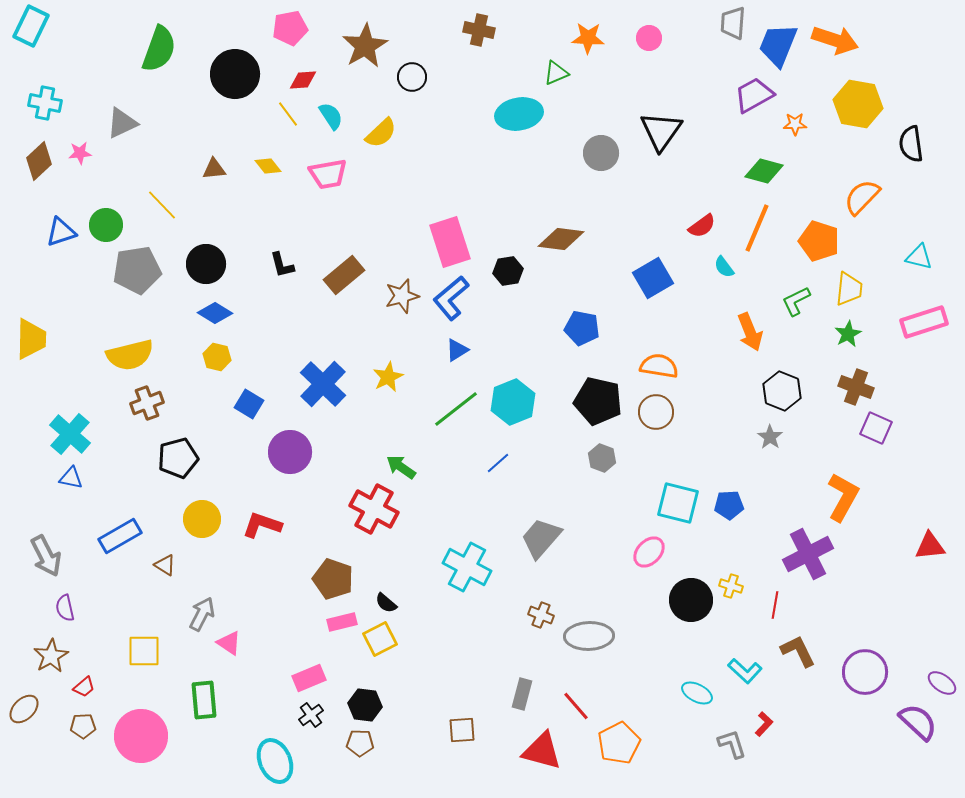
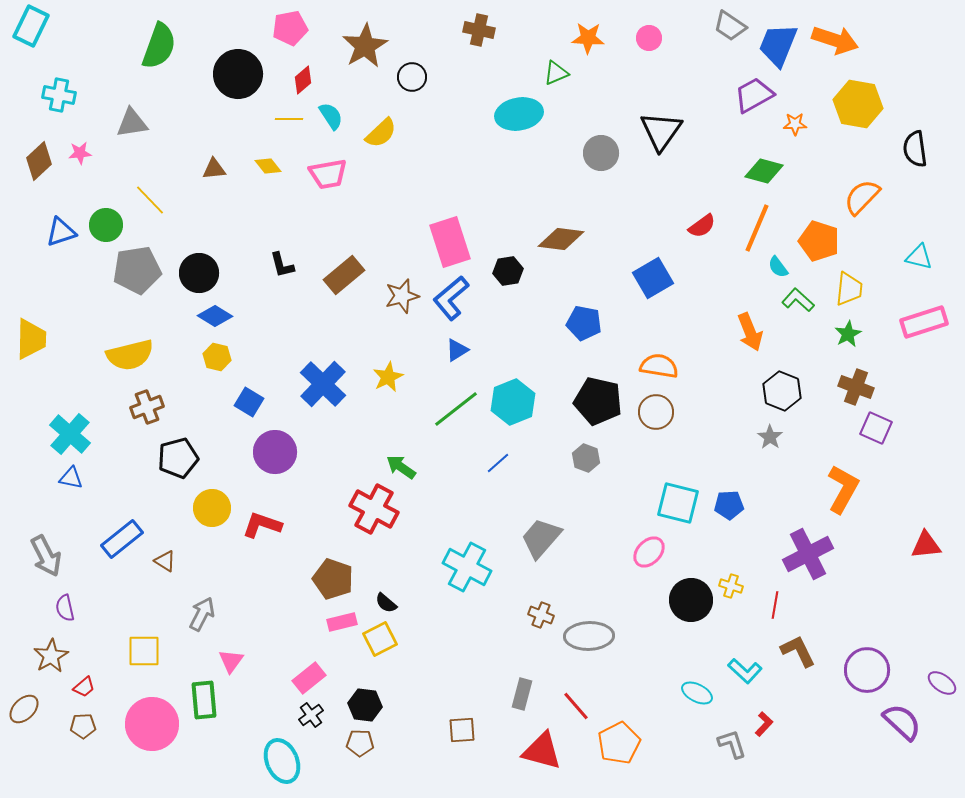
gray trapezoid at (733, 23): moved 3 px left, 3 px down; rotated 60 degrees counterclockwise
green semicircle at (159, 49): moved 3 px up
black circle at (235, 74): moved 3 px right
red diamond at (303, 80): rotated 36 degrees counterclockwise
cyan cross at (45, 103): moved 14 px right, 8 px up
yellow line at (288, 114): moved 1 px right, 5 px down; rotated 52 degrees counterclockwise
gray triangle at (122, 123): moved 10 px right; rotated 16 degrees clockwise
black semicircle at (911, 144): moved 4 px right, 5 px down
yellow line at (162, 205): moved 12 px left, 5 px up
black circle at (206, 264): moved 7 px left, 9 px down
cyan semicircle at (724, 267): moved 54 px right
green L-shape at (796, 301): moved 2 px right, 1 px up; rotated 68 degrees clockwise
blue diamond at (215, 313): moved 3 px down
blue pentagon at (582, 328): moved 2 px right, 5 px up
brown cross at (147, 403): moved 4 px down
blue square at (249, 404): moved 2 px up
purple circle at (290, 452): moved 15 px left
gray hexagon at (602, 458): moved 16 px left
orange L-shape at (843, 497): moved 8 px up
yellow circle at (202, 519): moved 10 px right, 11 px up
blue rectangle at (120, 536): moved 2 px right, 3 px down; rotated 9 degrees counterclockwise
red triangle at (930, 546): moved 4 px left, 1 px up
brown triangle at (165, 565): moved 4 px up
pink triangle at (229, 643): moved 2 px right, 18 px down; rotated 32 degrees clockwise
purple circle at (865, 672): moved 2 px right, 2 px up
pink rectangle at (309, 678): rotated 16 degrees counterclockwise
purple semicircle at (918, 722): moved 16 px left
pink circle at (141, 736): moved 11 px right, 12 px up
cyan ellipse at (275, 761): moved 7 px right
